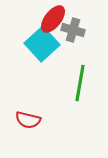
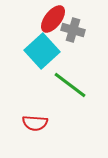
cyan square: moved 7 px down
green line: moved 10 px left, 2 px down; rotated 63 degrees counterclockwise
red semicircle: moved 7 px right, 3 px down; rotated 10 degrees counterclockwise
